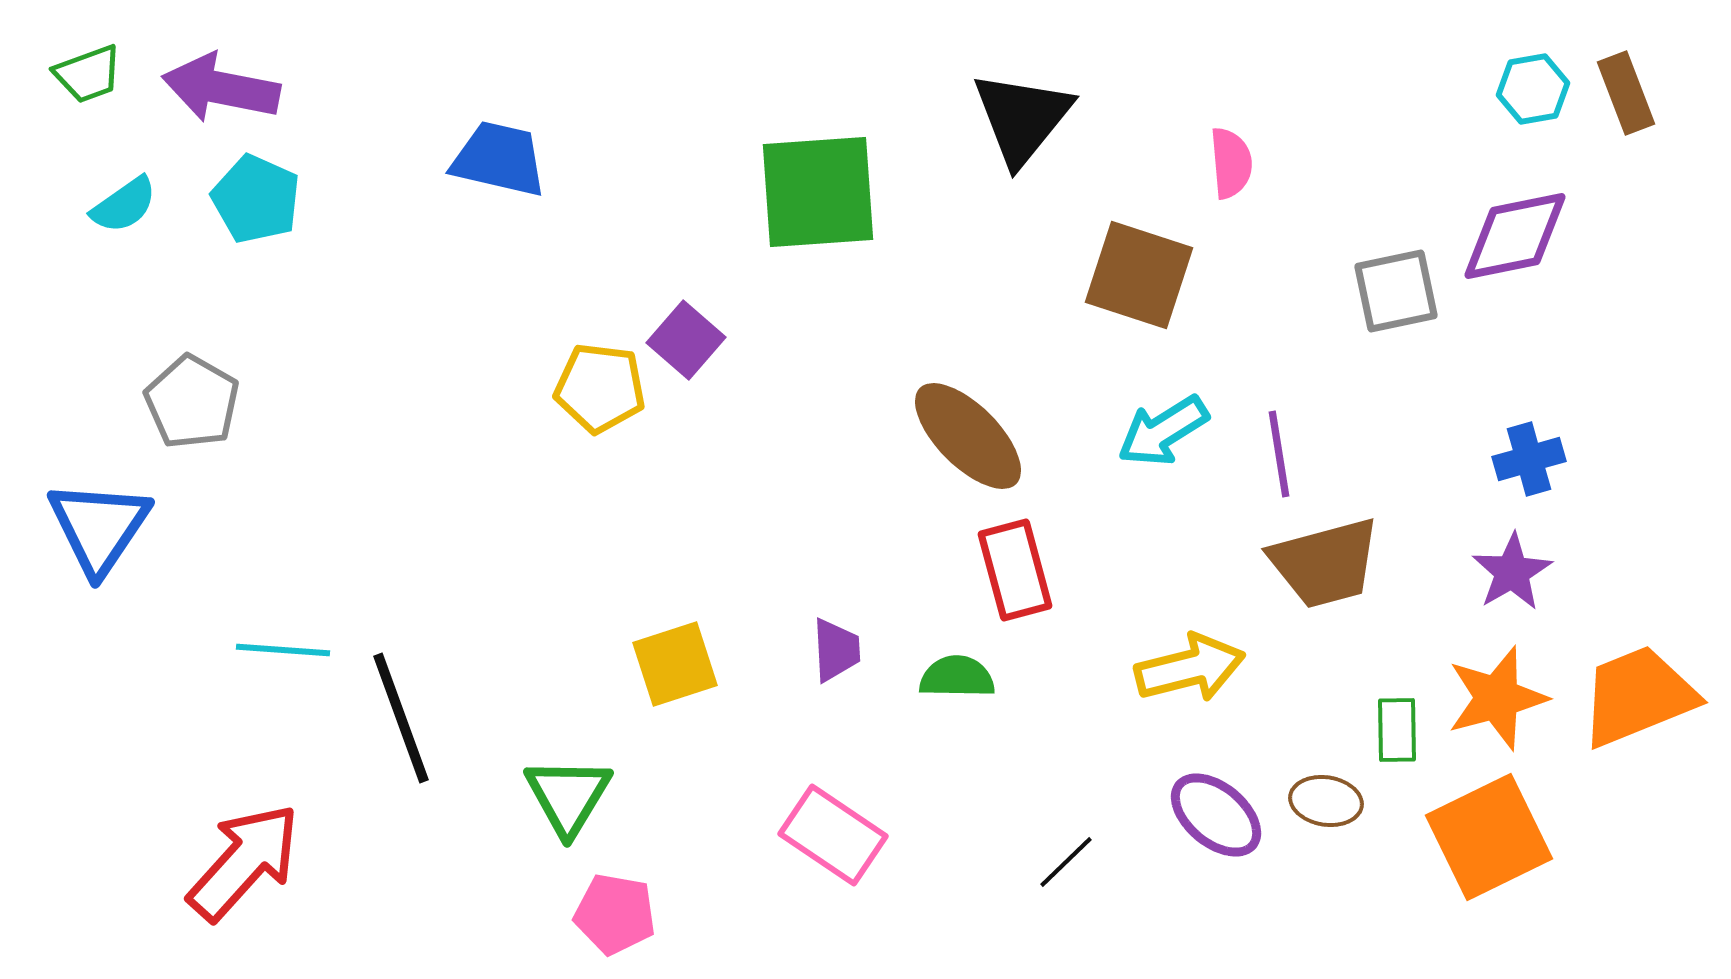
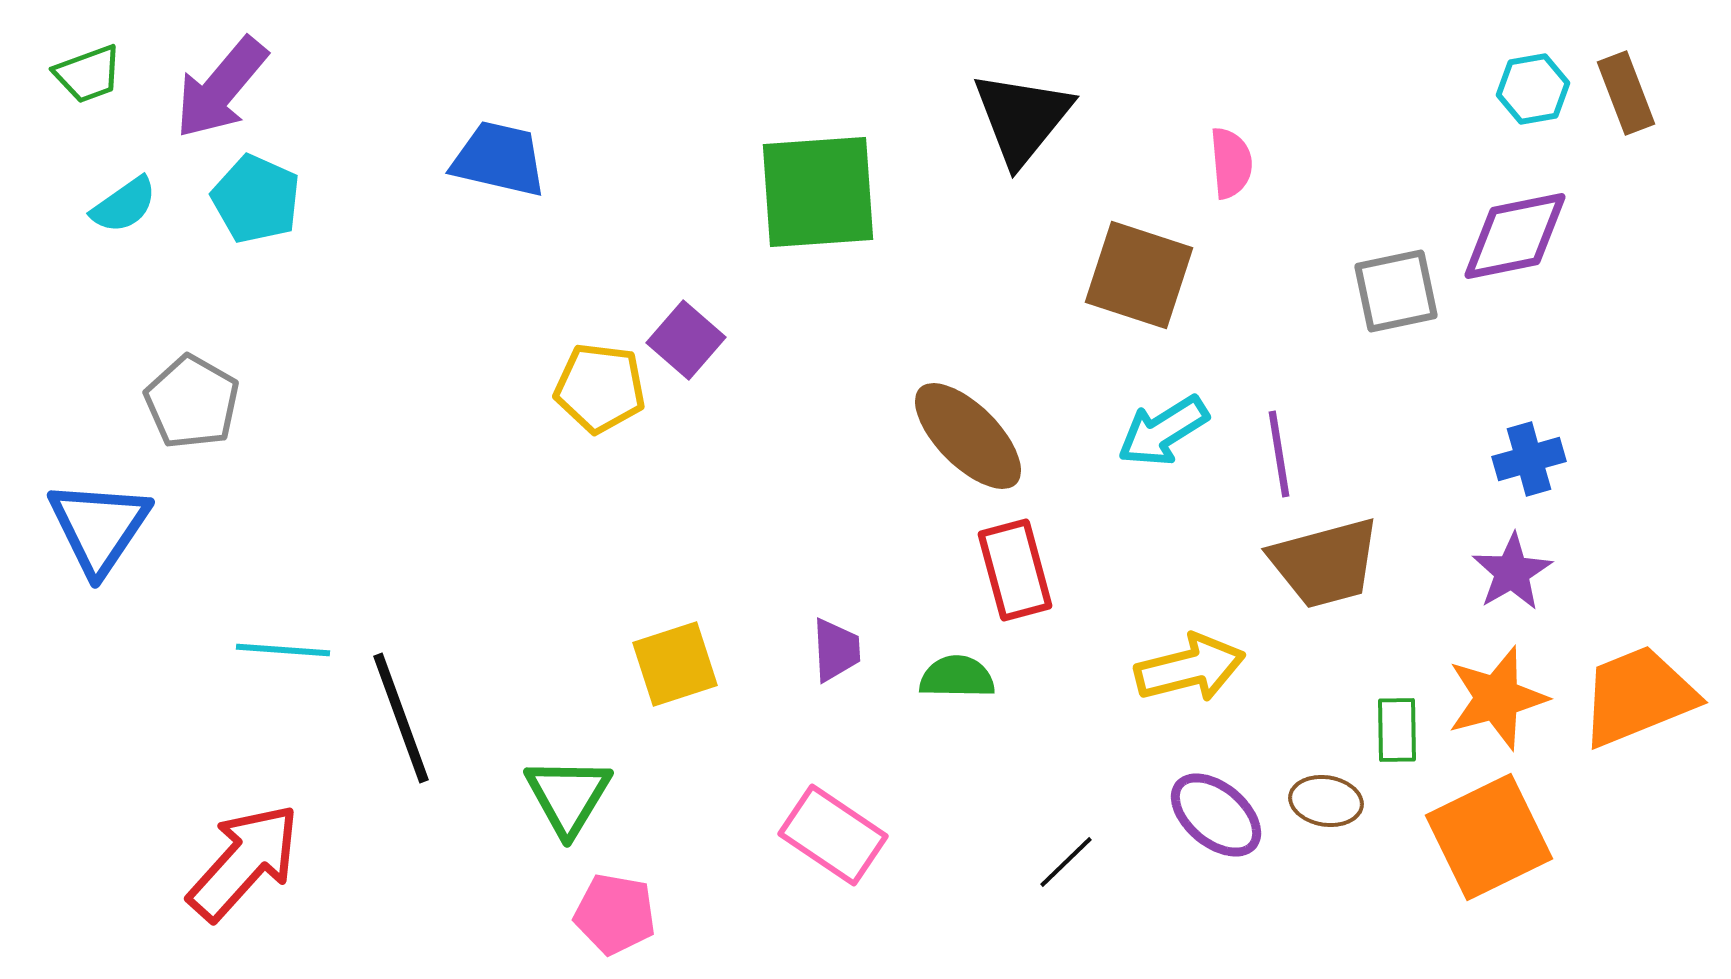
purple arrow at (221, 88): rotated 61 degrees counterclockwise
